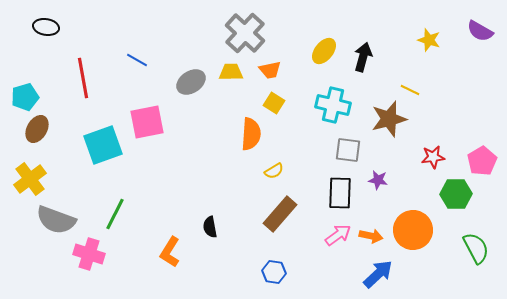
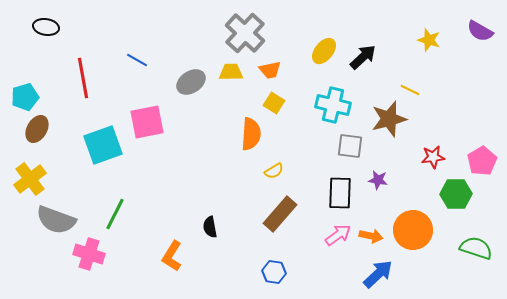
black arrow: rotated 32 degrees clockwise
gray square: moved 2 px right, 4 px up
green semicircle: rotated 44 degrees counterclockwise
orange L-shape: moved 2 px right, 4 px down
